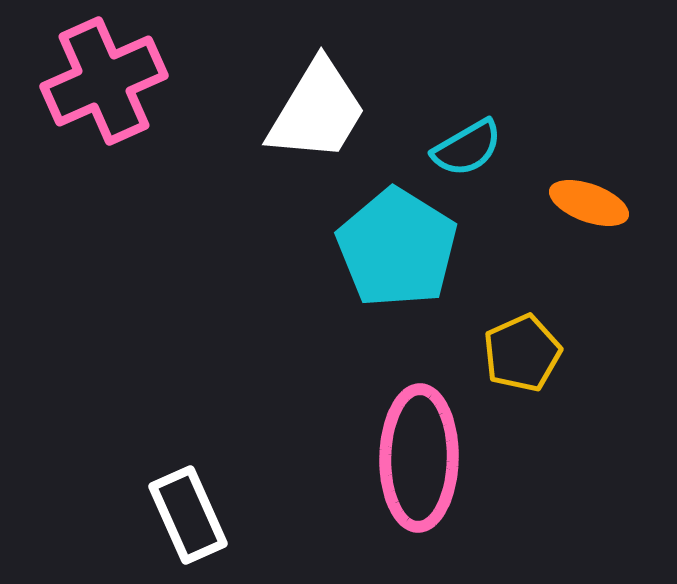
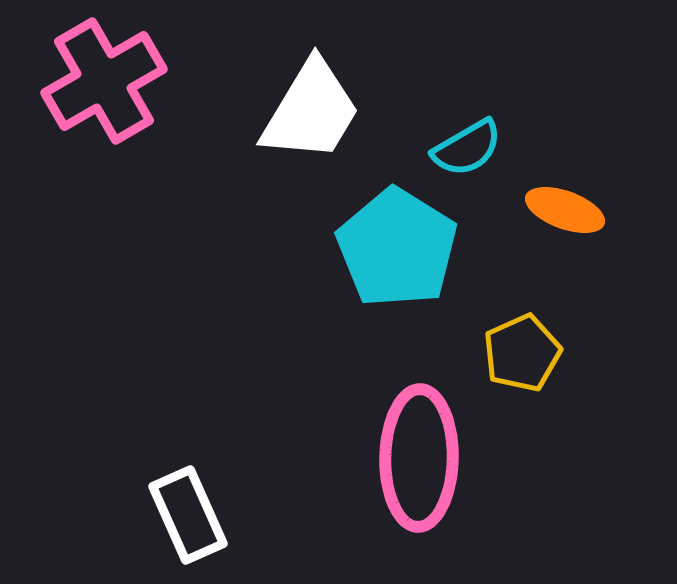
pink cross: rotated 6 degrees counterclockwise
white trapezoid: moved 6 px left
orange ellipse: moved 24 px left, 7 px down
